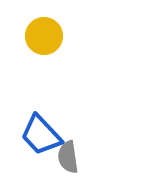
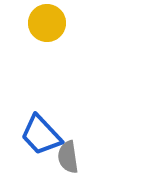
yellow circle: moved 3 px right, 13 px up
